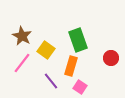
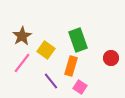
brown star: rotated 12 degrees clockwise
